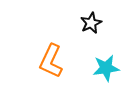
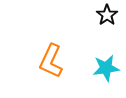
black star: moved 16 px right, 8 px up; rotated 10 degrees counterclockwise
